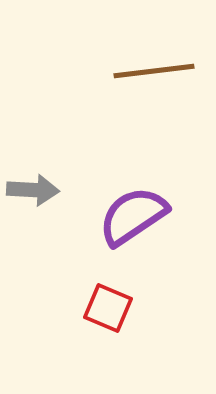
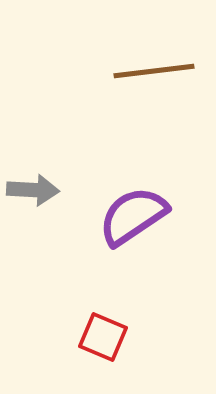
red square: moved 5 px left, 29 px down
